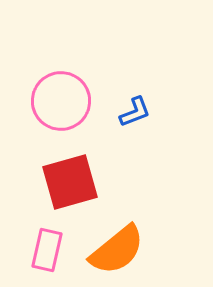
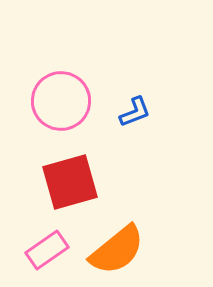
pink rectangle: rotated 42 degrees clockwise
